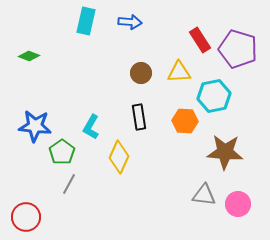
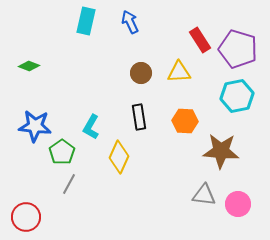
blue arrow: rotated 120 degrees counterclockwise
green diamond: moved 10 px down
cyan hexagon: moved 23 px right
brown star: moved 4 px left, 1 px up
